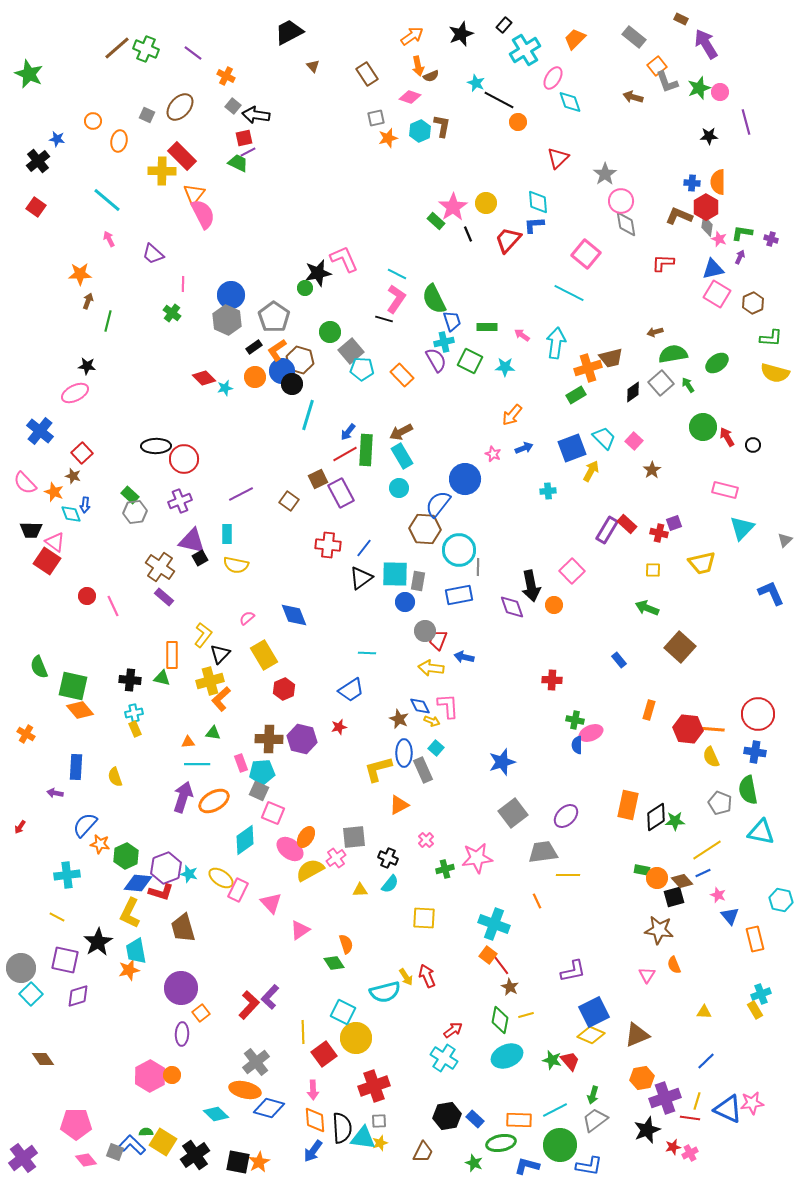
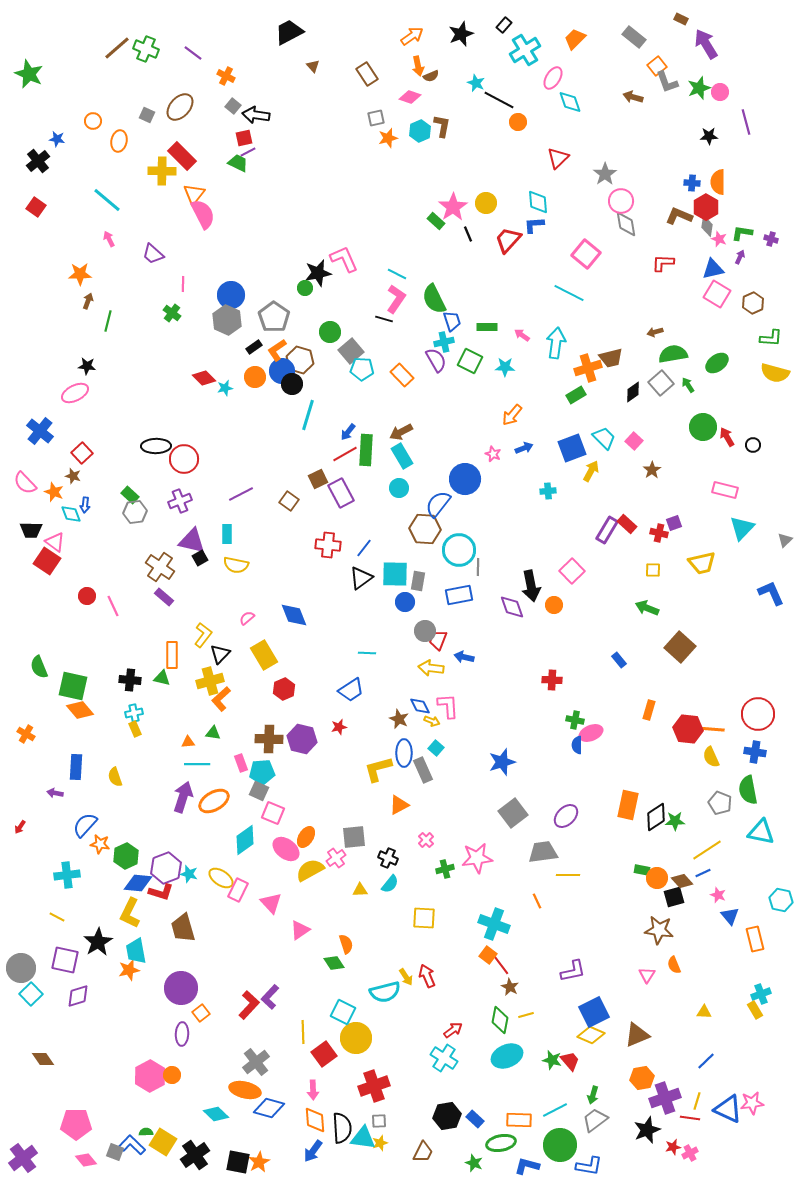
pink ellipse at (290, 849): moved 4 px left
